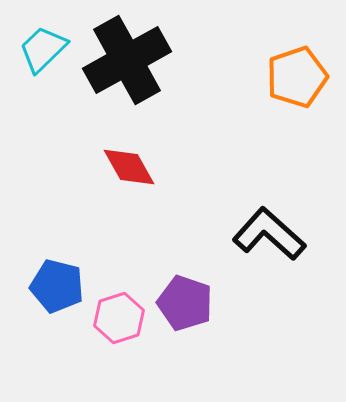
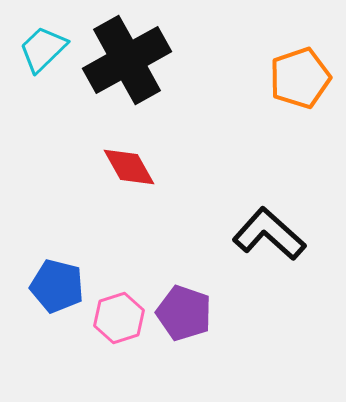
orange pentagon: moved 3 px right, 1 px down
purple pentagon: moved 1 px left, 10 px down
